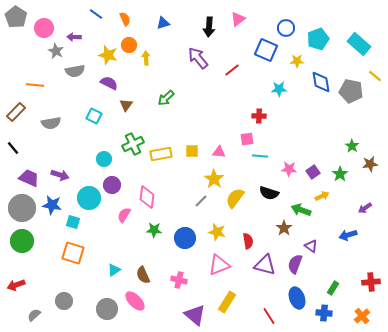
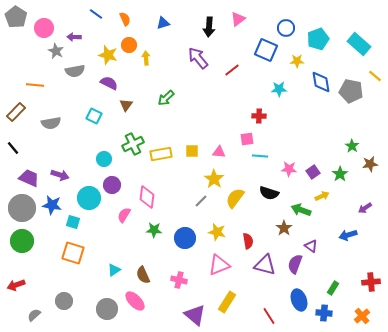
blue ellipse at (297, 298): moved 2 px right, 2 px down
